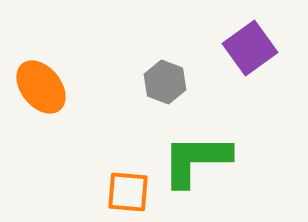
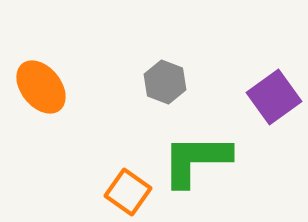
purple square: moved 24 px right, 49 px down
orange square: rotated 30 degrees clockwise
